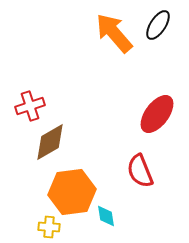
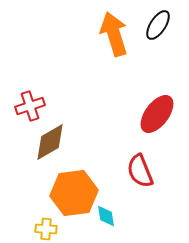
orange arrow: moved 1 px down; rotated 24 degrees clockwise
orange hexagon: moved 2 px right, 1 px down
yellow cross: moved 3 px left, 2 px down
